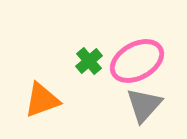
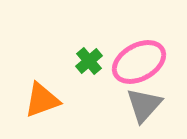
pink ellipse: moved 2 px right, 1 px down
